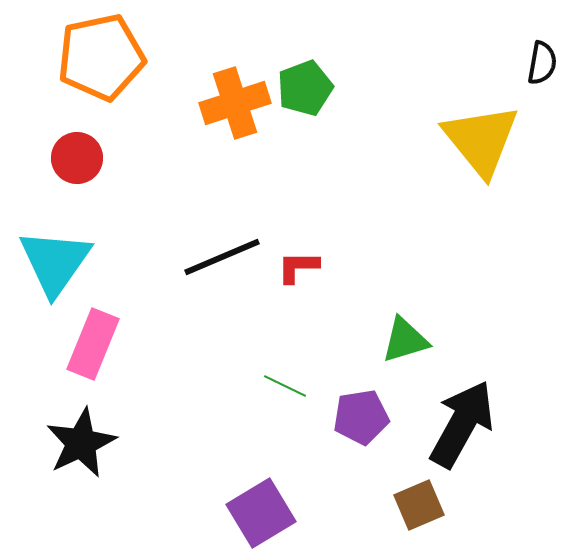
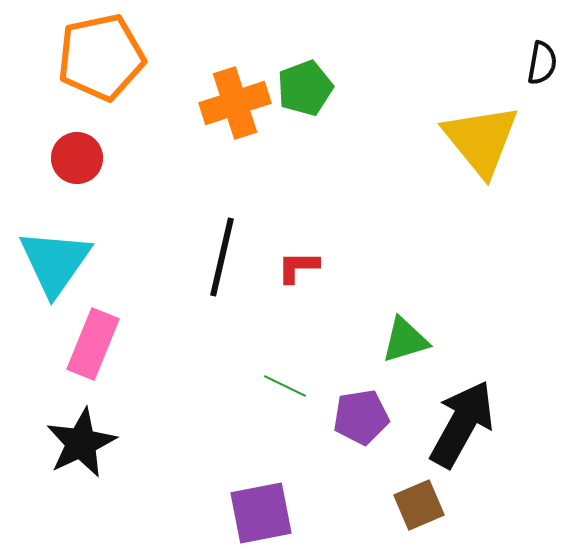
black line: rotated 54 degrees counterclockwise
purple square: rotated 20 degrees clockwise
